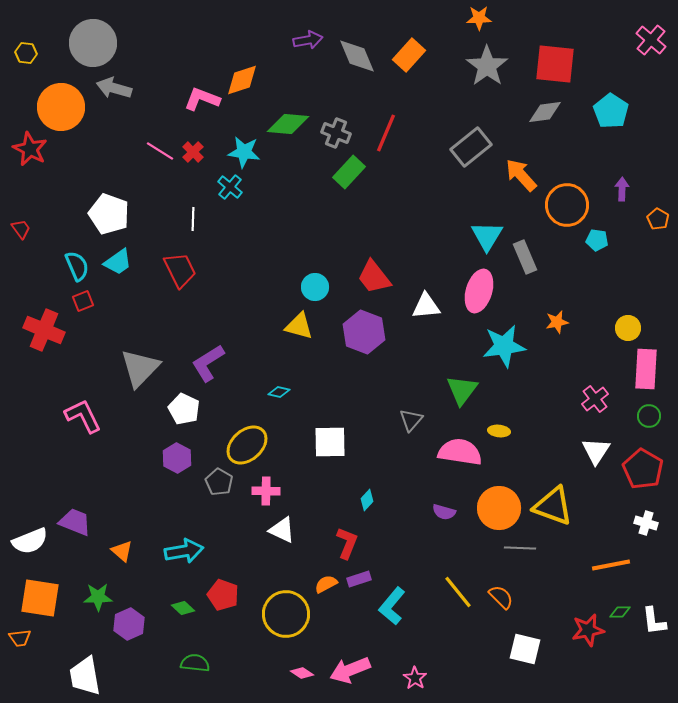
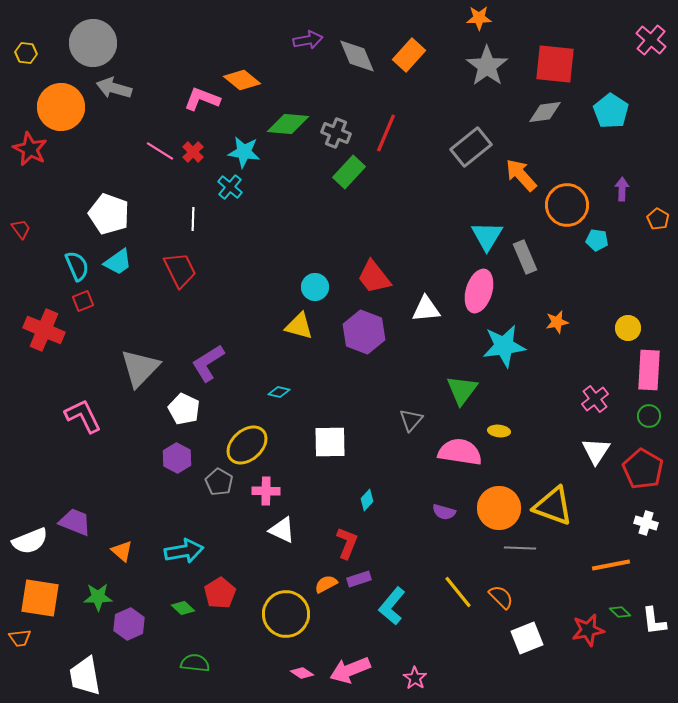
orange diamond at (242, 80): rotated 57 degrees clockwise
white triangle at (426, 306): moved 3 px down
pink rectangle at (646, 369): moved 3 px right, 1 px down
red pentagon at (223, 595): moved 3 px left, 2 px up; rotated 20 degrees clockwise
green diamond at (620, 612): rotated 45 degrees clockwise
white square at (525, 649): moved 2 px right, 11 px up; rotated 36 degrees counterclockwise
